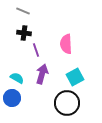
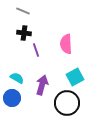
purple arrow: moved 11 px down
